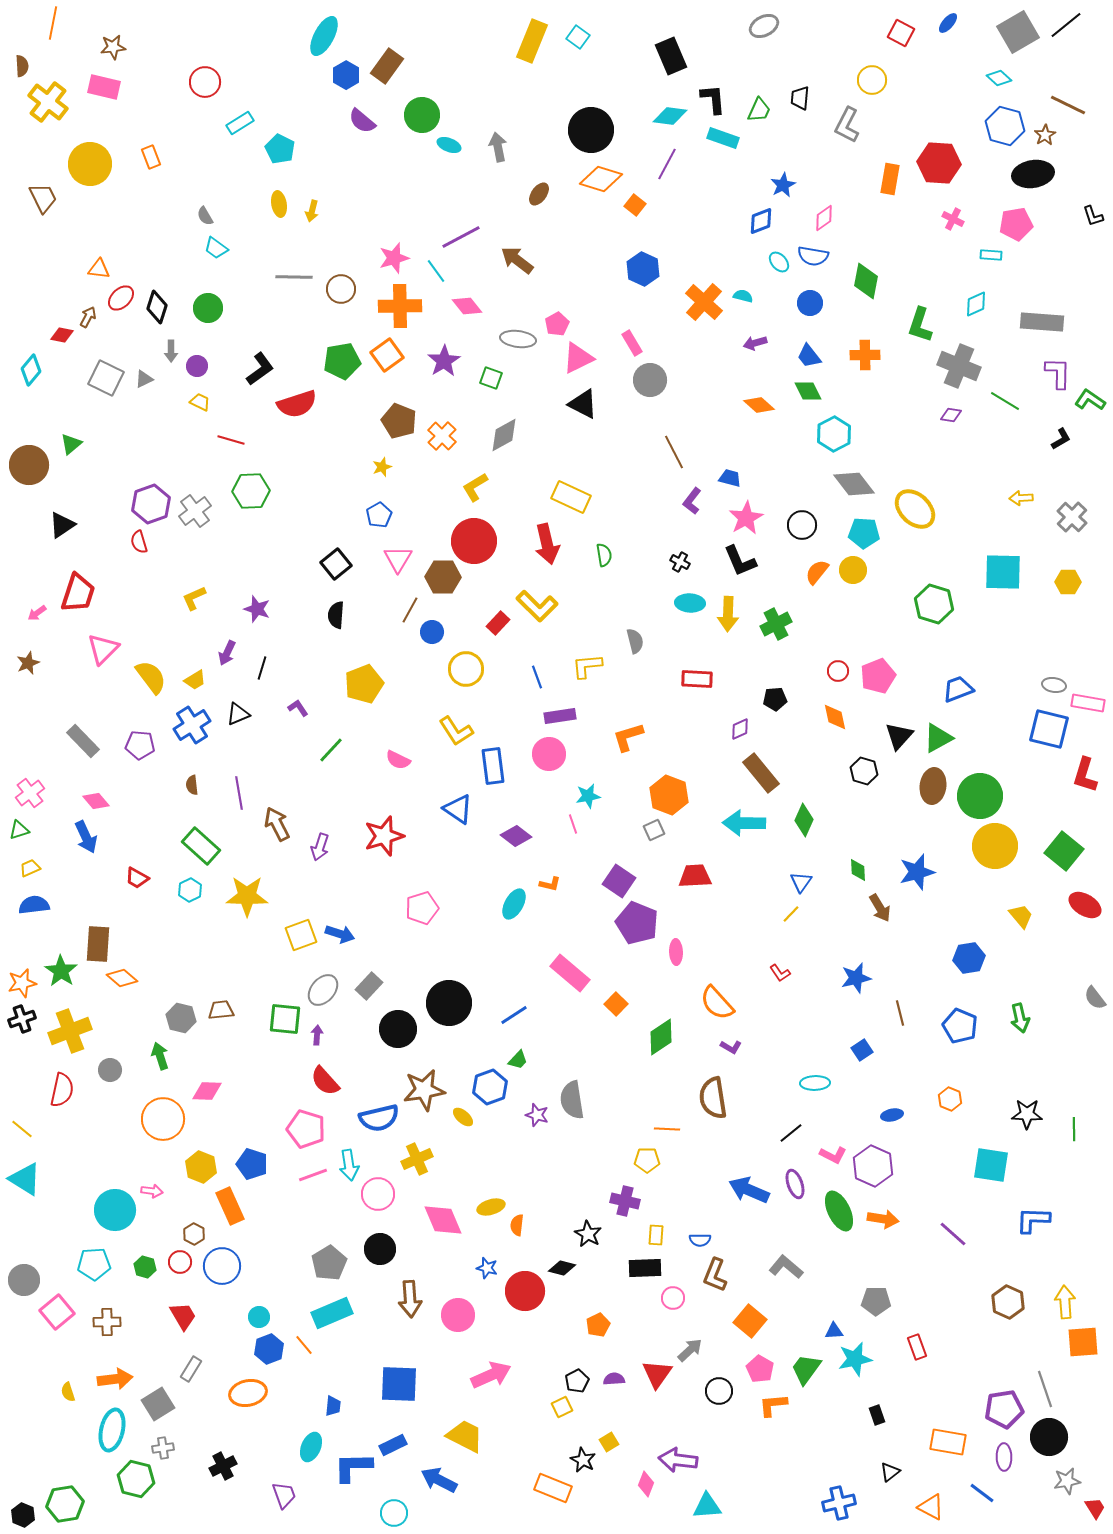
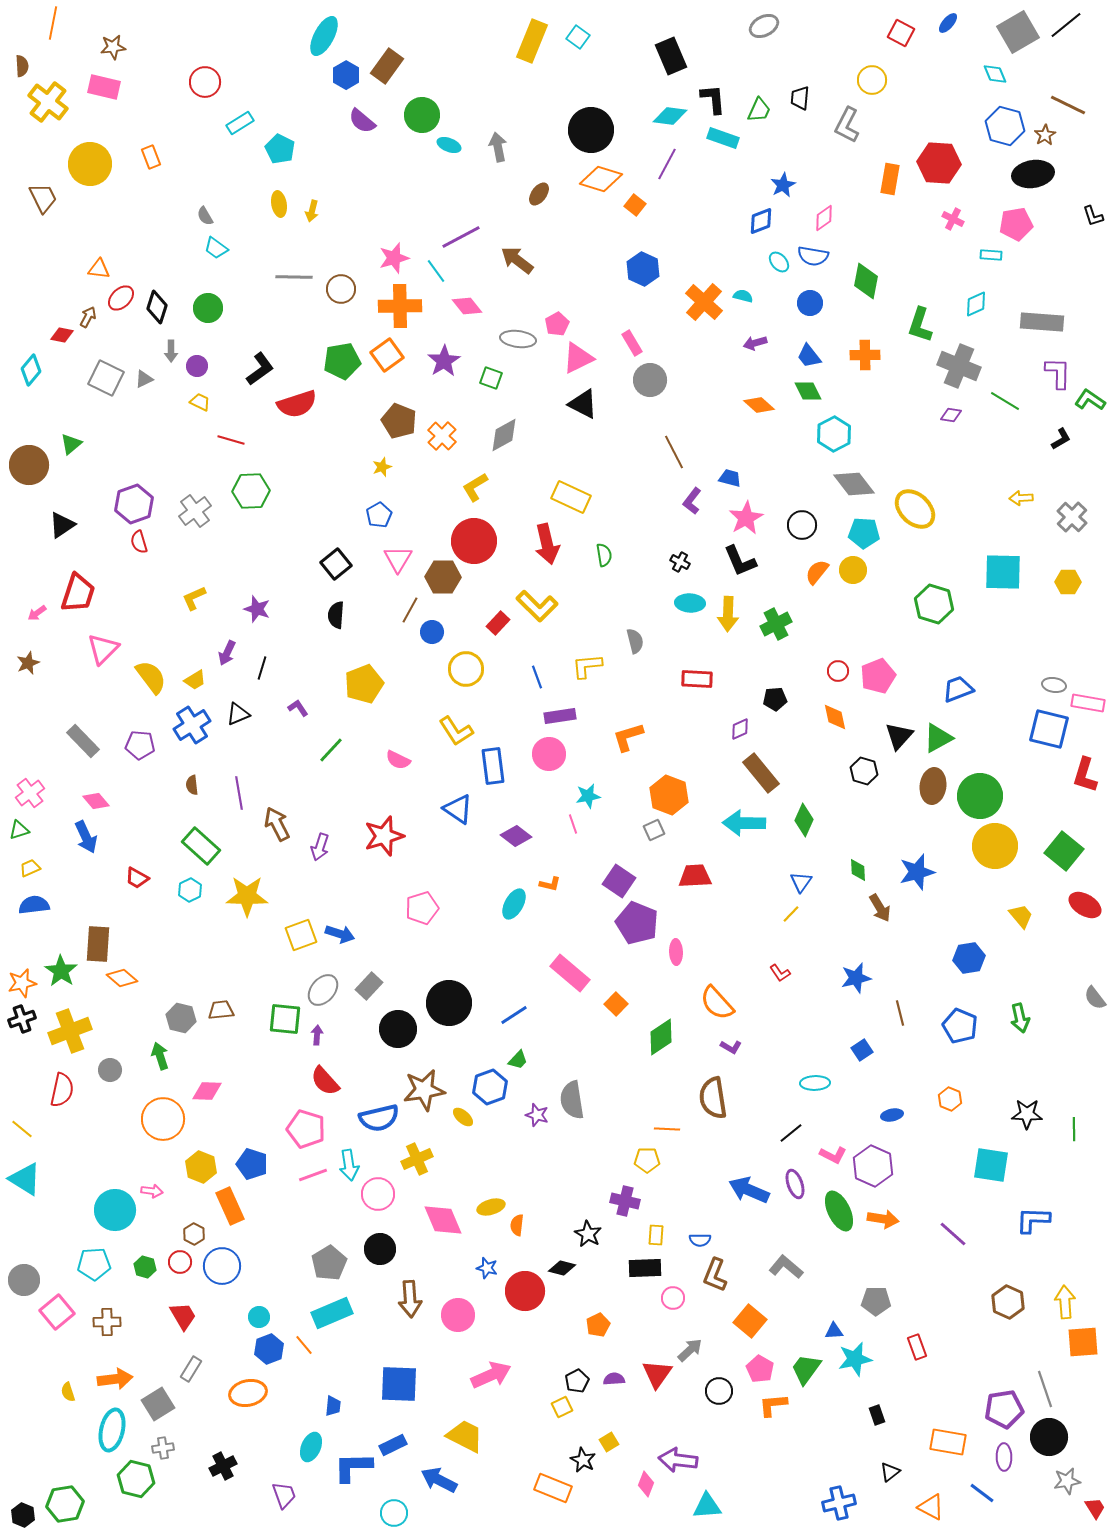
cyan diamond at (999, 78): moved 4 px left, 4 px up; rotated 25 degrees clockwise
purple hexagon at (151, 504): moved 17 px left
